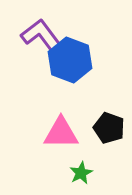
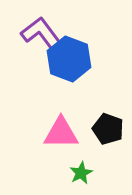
purple L-shape: moved 2 px up
blue hexagon: moved 1 px left, 1 px up
black pentagon: moved 1 px left, 1 px down
